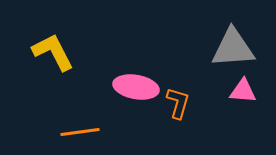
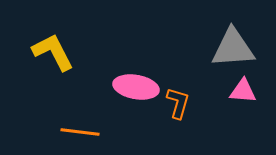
orange line: rotated 15 degrees clockwise
